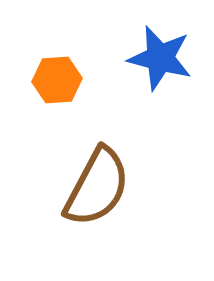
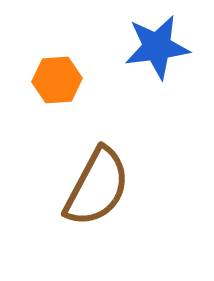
blue star: moved 3 px left, 11 px up; rotated 22 degrees counterclockwise
